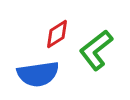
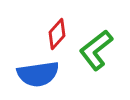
red diamond: rotated 16 degrees counterclockwise
